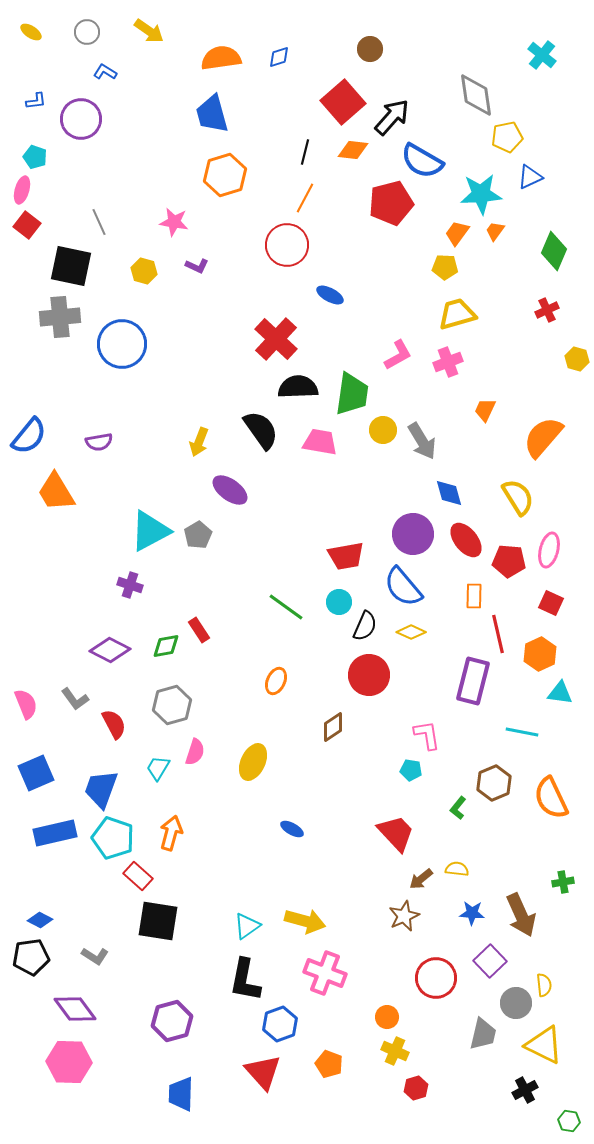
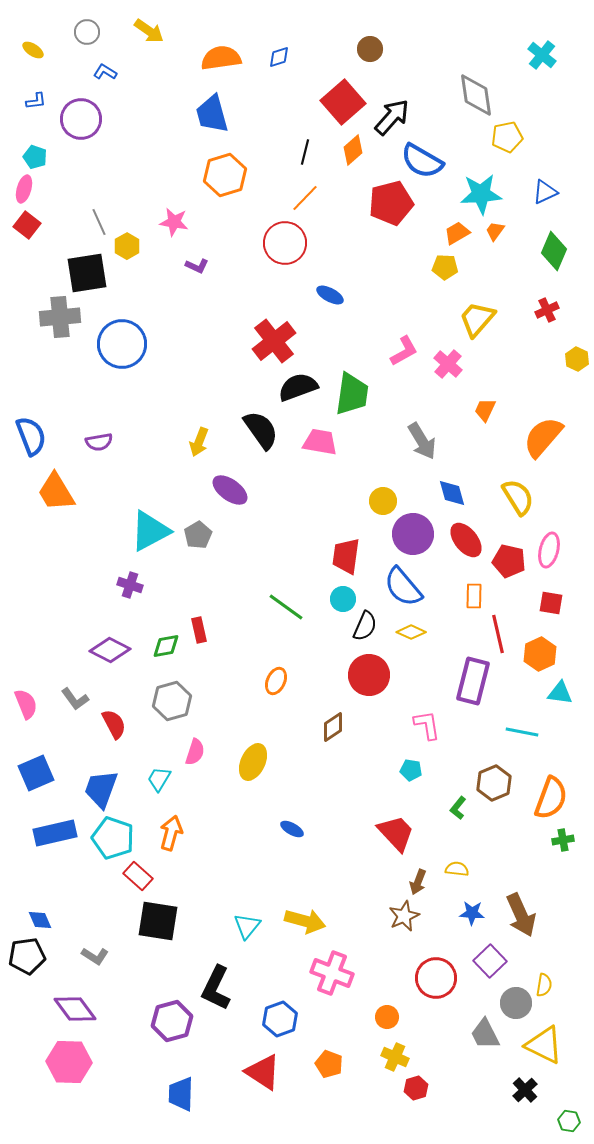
yellow ellipse at (31, 32): moved 2 px right, 18 px down
orange diamond at (353, 150): rotated 48 degrees counterclockwise
blue triangle at (530, 177): moved 15 px right, 15 px down
pink ellipse at (22, 190): moved 2 px right, 1 px up
orange line at (305, 198): rotated 16 degrees clockwise
orange trapezoid at (457, 233): rotated 24 degrees clockwise
red circle at (287, 245): moved 2 px left, 2 px up
black square at (71, 266): moved 16 px right, 7 px down; rotated 21 degrees counterclockwise
yellow hexagon at (144, 271): moved 17 px left, 25 px up; rotated 15 degrees clockwise
yellow trapezoid at (457, 314): moved 20 px right, 5 px down; rotated 33 degrees counterclockwise
red cross at (276, 339): moved 2 px left, 2 px down; rotated 9 degrees clockwise
pink L-shape at (398, 355): moved 6 px right, 4 px up
yellow hexagon at (577, 359): rotated 10 degrees clockwise
pink cross at (448, 362): moved 2 px down; rotated 28 degrees counterclockwise
black semicircle at (298, 387): rotated 18 degrees counterclockwise
yellow circle at (383, 430): moved 71 px down
blue semicircle at (29, 436): moved 2 px right; rotated 60 degrees counterclockwise
blue diamond at (449, 493): moved 3 px right
red trapezoid at (346, 556): rotated 108 degrees clockwise
red pentagon at (509, 561): rotated 8 degrees clockwise
cyan circle at (339, 602): moved 4 px right, 3 px up
red square at (551, 603): rotated 15 degrees counterclockwise
red rectangle at (199, 630): rotated 20 degrees clockwise
gray hexagon at (172, 705): moved 4 px up
pink L-shape at (427, 735): moved 10 px up
cyan trapezoid at (158, 768): moved 1 px right, 11 px down
orange semicircle at (551, 798): rotated 135 degrees counterclockwise
brown arrow at (421, 879): moved 3 px left, 3 px down; rotated 30 degrees counterclockwise
green cross at (563, 882): moved 42 px up
blue diamond at (40, 920): rotated 40 degrees clockwise
cyan triangle at (247, 926): rotated 16 degrees counterclockwise
black pentagon at (31, 957): moved 4 px left, 1 px up
pink cross at (325, 973): moved 7 px right
black L-shape at (245, 980): moved 29 px left, 8 px down; rotated 15 degrees clockwise
yellow semicircle at (544, 985): rotated 15 degrees clockwise
blue hexagon at (280, 1024): moved 5 px up
gray trapezoid at (483, 1034): moved 2 px right; rotated 140 degrees clockwise
yellow cross at (395, 1051): moved 6 px down
red triangle at (263, 1072): rotated 15 degrees counterclockwise
black cross at (525, 1090): rotated 15 degrees counterclockwise
